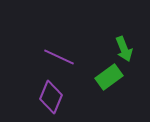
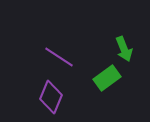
purple line: rotated 8 degrees clockwise
green rectangle: moved 2 px left, 1 px down
